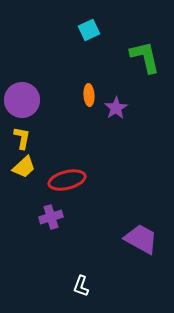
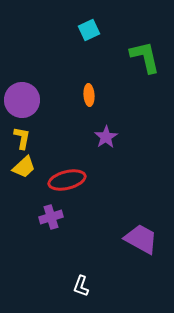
purple star: moved 10 px left, 29 px down
